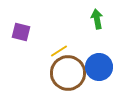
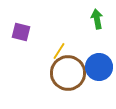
yellow line: rotated 24 degrees counterclockwise
